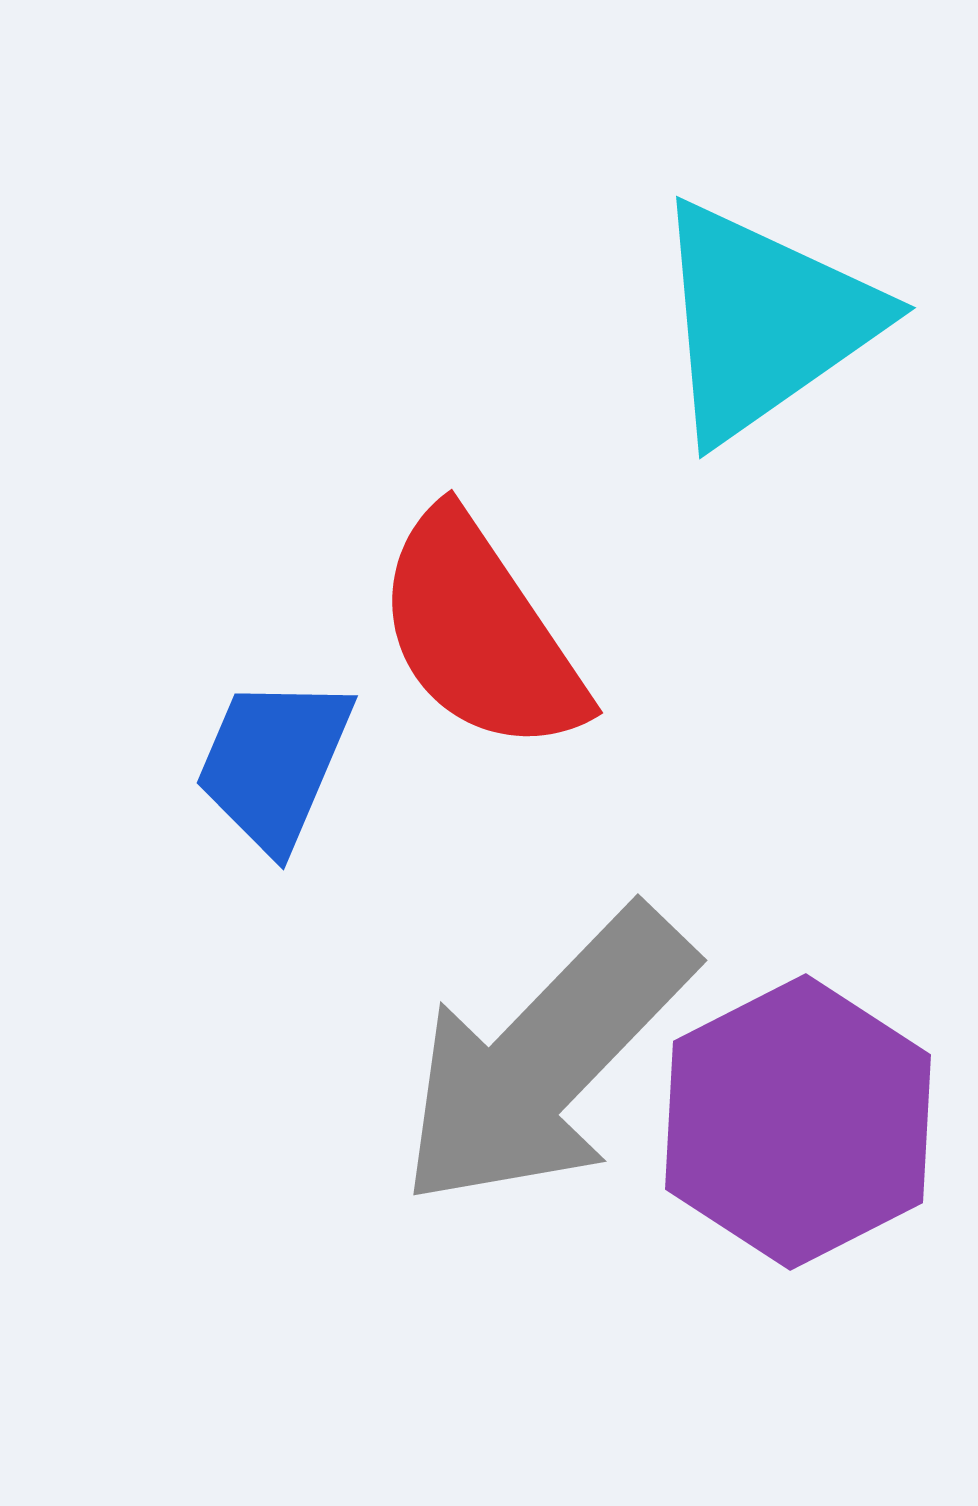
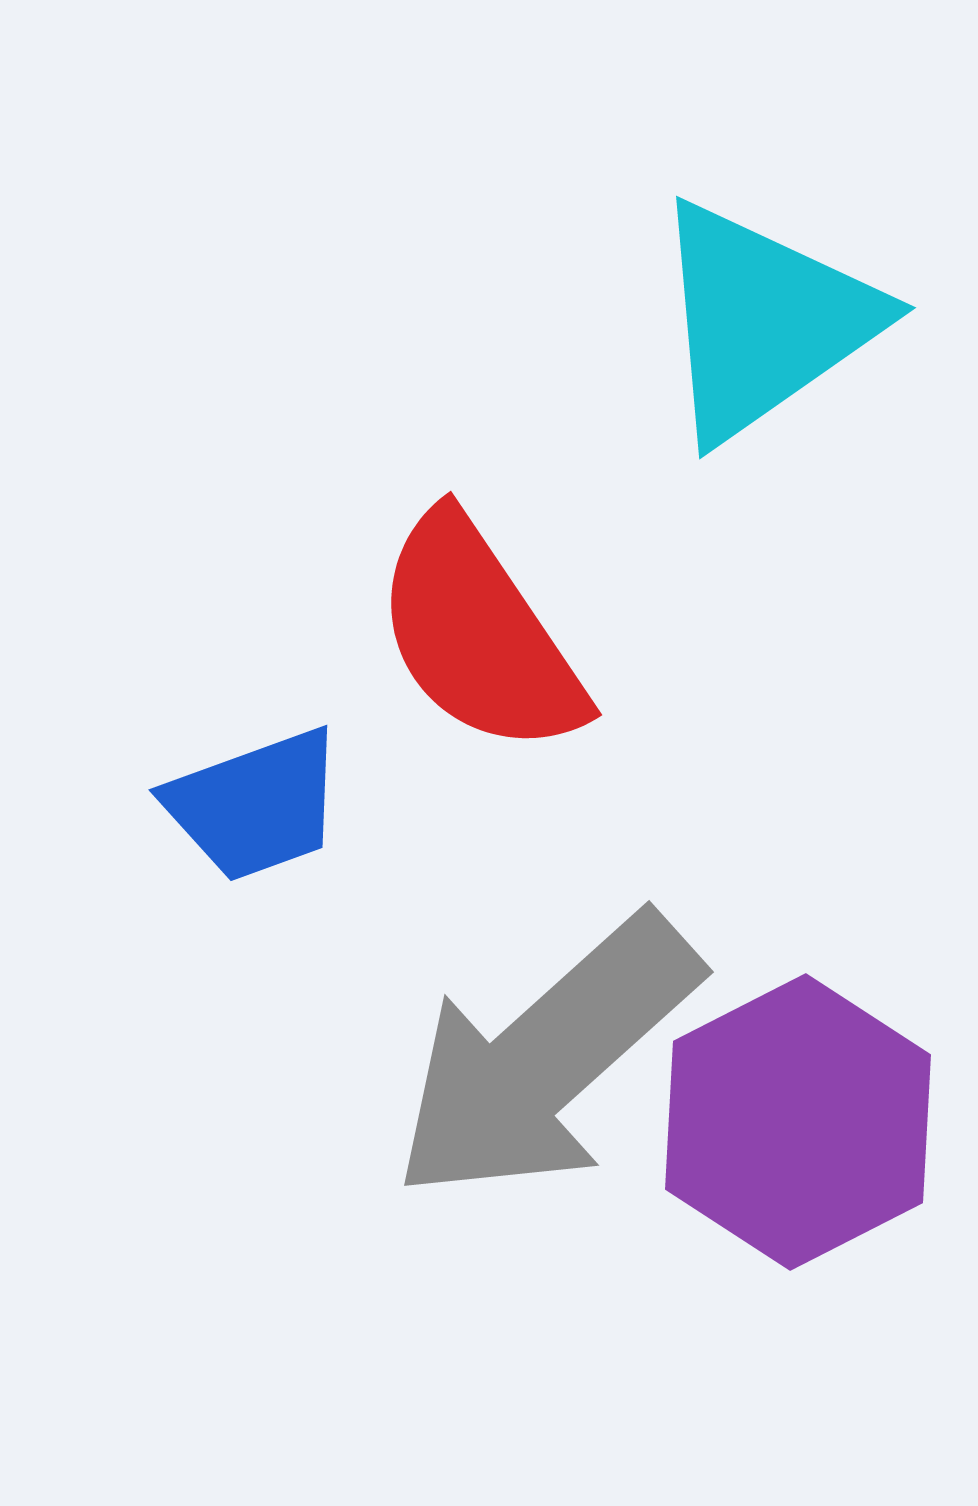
red semicircle: moved 1 px left, 2 px down
blue trapezoid: moved 19 px left, 42 px down; rotated 133 degrees counterclockwise
gray arrow: rotated 4 degrees clockwise
